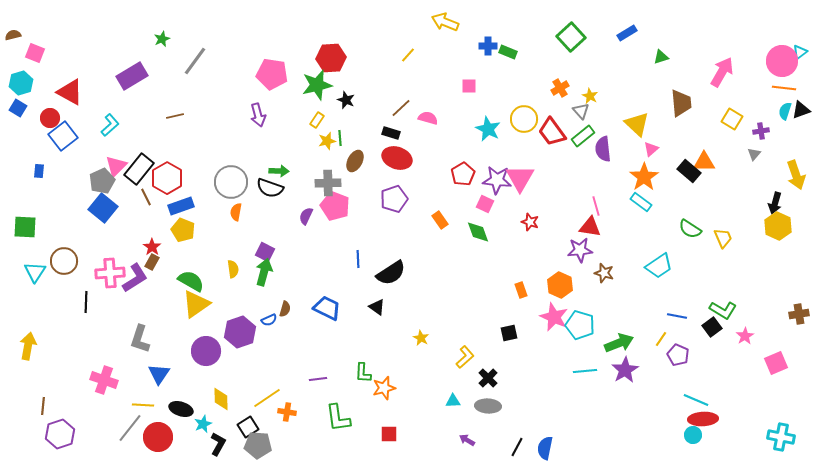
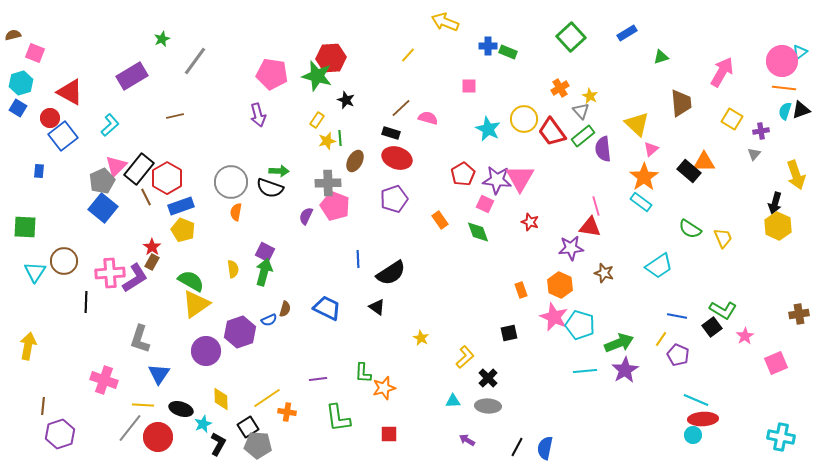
green star at (317, 85): moved 9 px up; rotated 28 degrees clockwise
purple star at (580, 250): moved 9 px left, 2 px up
